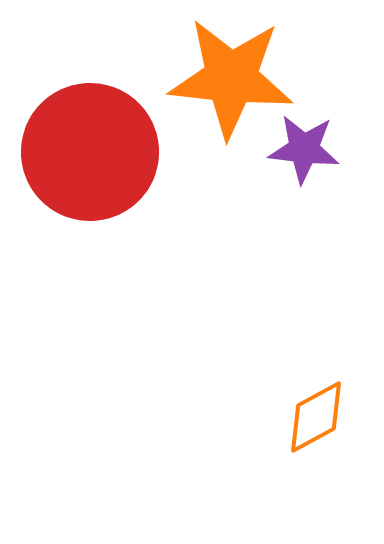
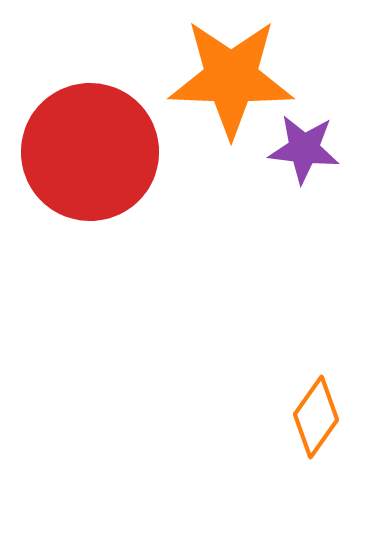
orange star: rotated 4 degrees counterclockwise
orange diamond: rotated 26 degrees counterclockwise
